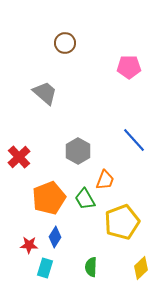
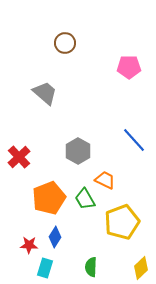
orange trapezoid: rotated 85 degrees counterclockwise
